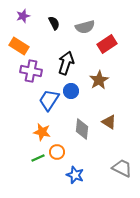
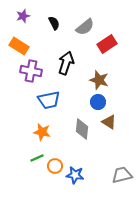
gray semicircle: rotated 24 degrees counterclockwise
brown star: rotated 24 degrees counterclockwise
blue circle: moved 27 px right, 11 px down
blue trapezoid: rotated 135 degrees counterclockwise
orange circle: moved 2 px left, 14 px down
green line: moved 1 px left
gray trapezoid: moved 7 px down; rotated 40 degrees counterclockwise
blue star: rotated 12 degrees counterclockwise
